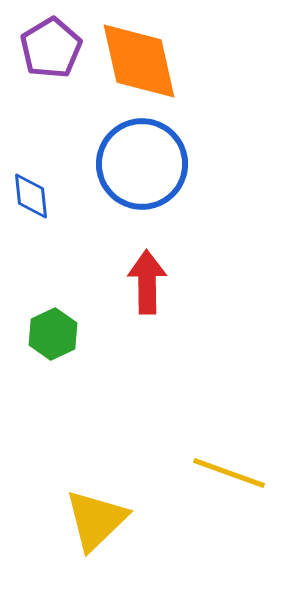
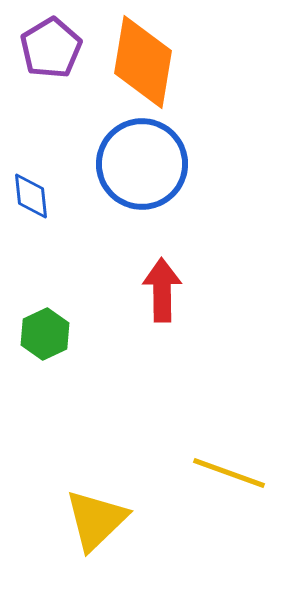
orange diamond: moved 4 px right, 1 px down; rotated 22 degrees clockwise
red arrow: moved 15 px right, 8 px down
green hexagon: moved 8 px left
